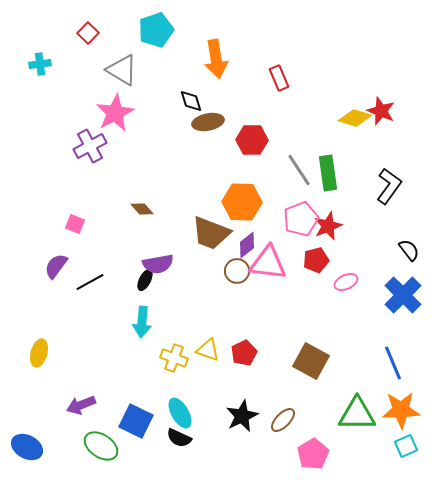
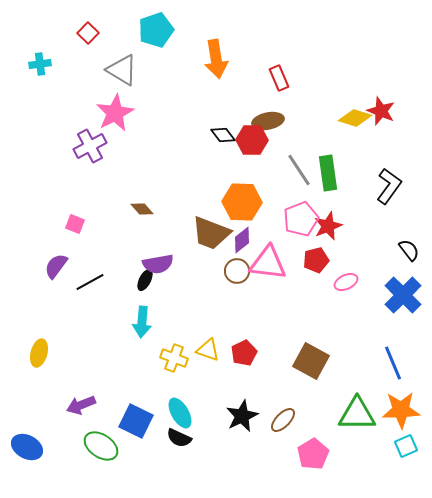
black diamond at (191, 101): moved 32 px right, 34 px down; rotated 20 degrees counterclockwise
brown ellipse at (208, 122): moved 60 px right, 1 px up
purple diamond at (247, 245): moved 5 px left, 5 px up
